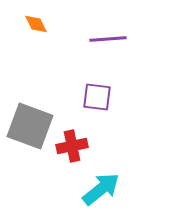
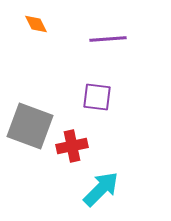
cyan arrow: rotated 6 degrees counterclockwise
